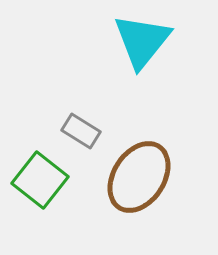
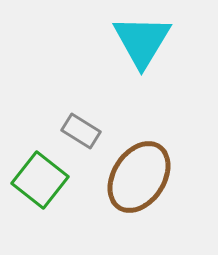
cyan triangle: rotated 8 degrees counterclockwise
